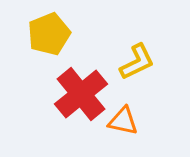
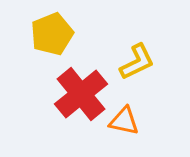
yellow pentagon: moved 3 px right
orange triangle: moved 1 px right
